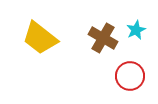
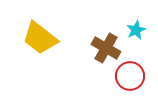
brown cross: moved 3 px right, 10 px down
